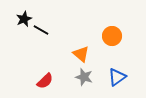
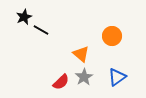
black star: moved 2 px up
gray star: rotated 24 degrees clockwise
red semicircle: moved 16 px right, 1 px down
